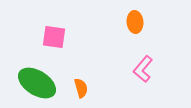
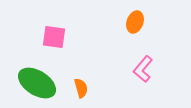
orange ellipse: rotated 25 degrees clockwise
